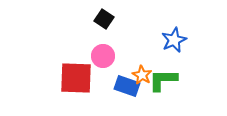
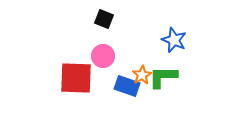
black square: rotated 12 degrees counterclockwise
blue star: rotated 25 degrees counterclockwise
orange star: rotated 12 degrees clockwise
green L-shape: moved 3 px up
